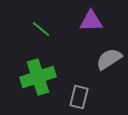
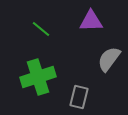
gray semicircle: rotated 20 degrees counterclockwise
